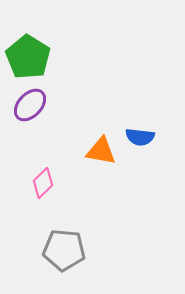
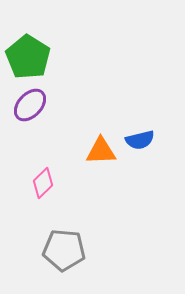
blue semicircle: moved 3 px down; rotated 20 degrees counterclockwise
orange triangle: rotated 12 degrees counterclockwise
